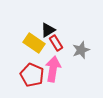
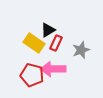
red rectangle: rotated 56 degrees clockwise
pink arrow: rotated 100 degrees counterclockwise
red pentagon: rotated 10 degrees counterclockwise
